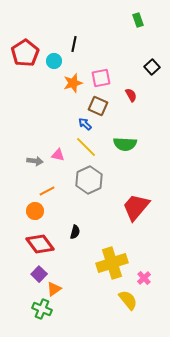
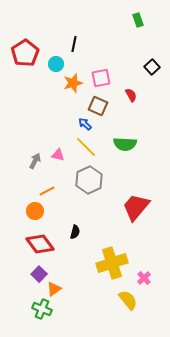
cyan circle: moved 2 px right, 3 px down
gray arrow: rotated 70 degrees counterclockwise
